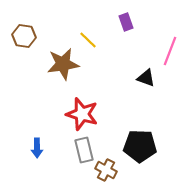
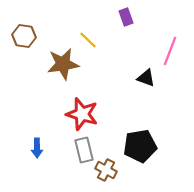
purple rectangle: moved 5 px up
black pentagon: rotated 12 degrees counterclockwise
